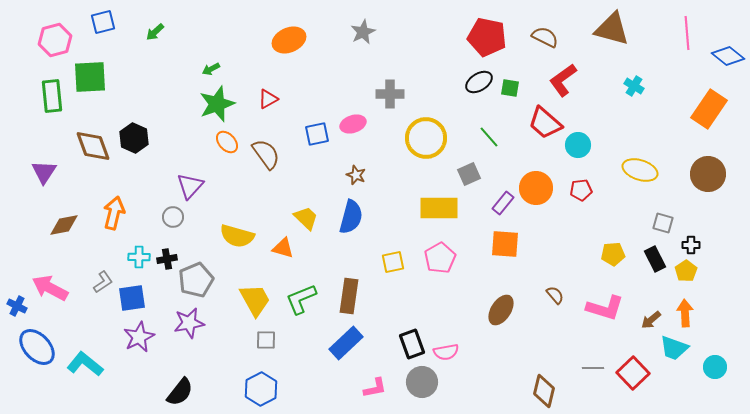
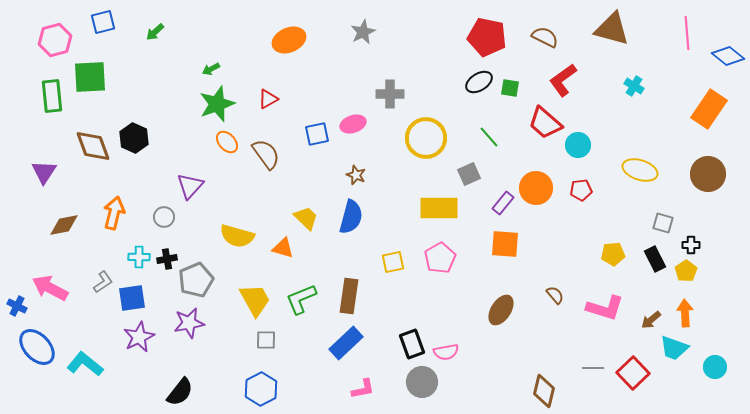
gray circle at (173, 217): moved 9 px left
pink L-shape at (375, 388): moved 12 px left, 1 px down
